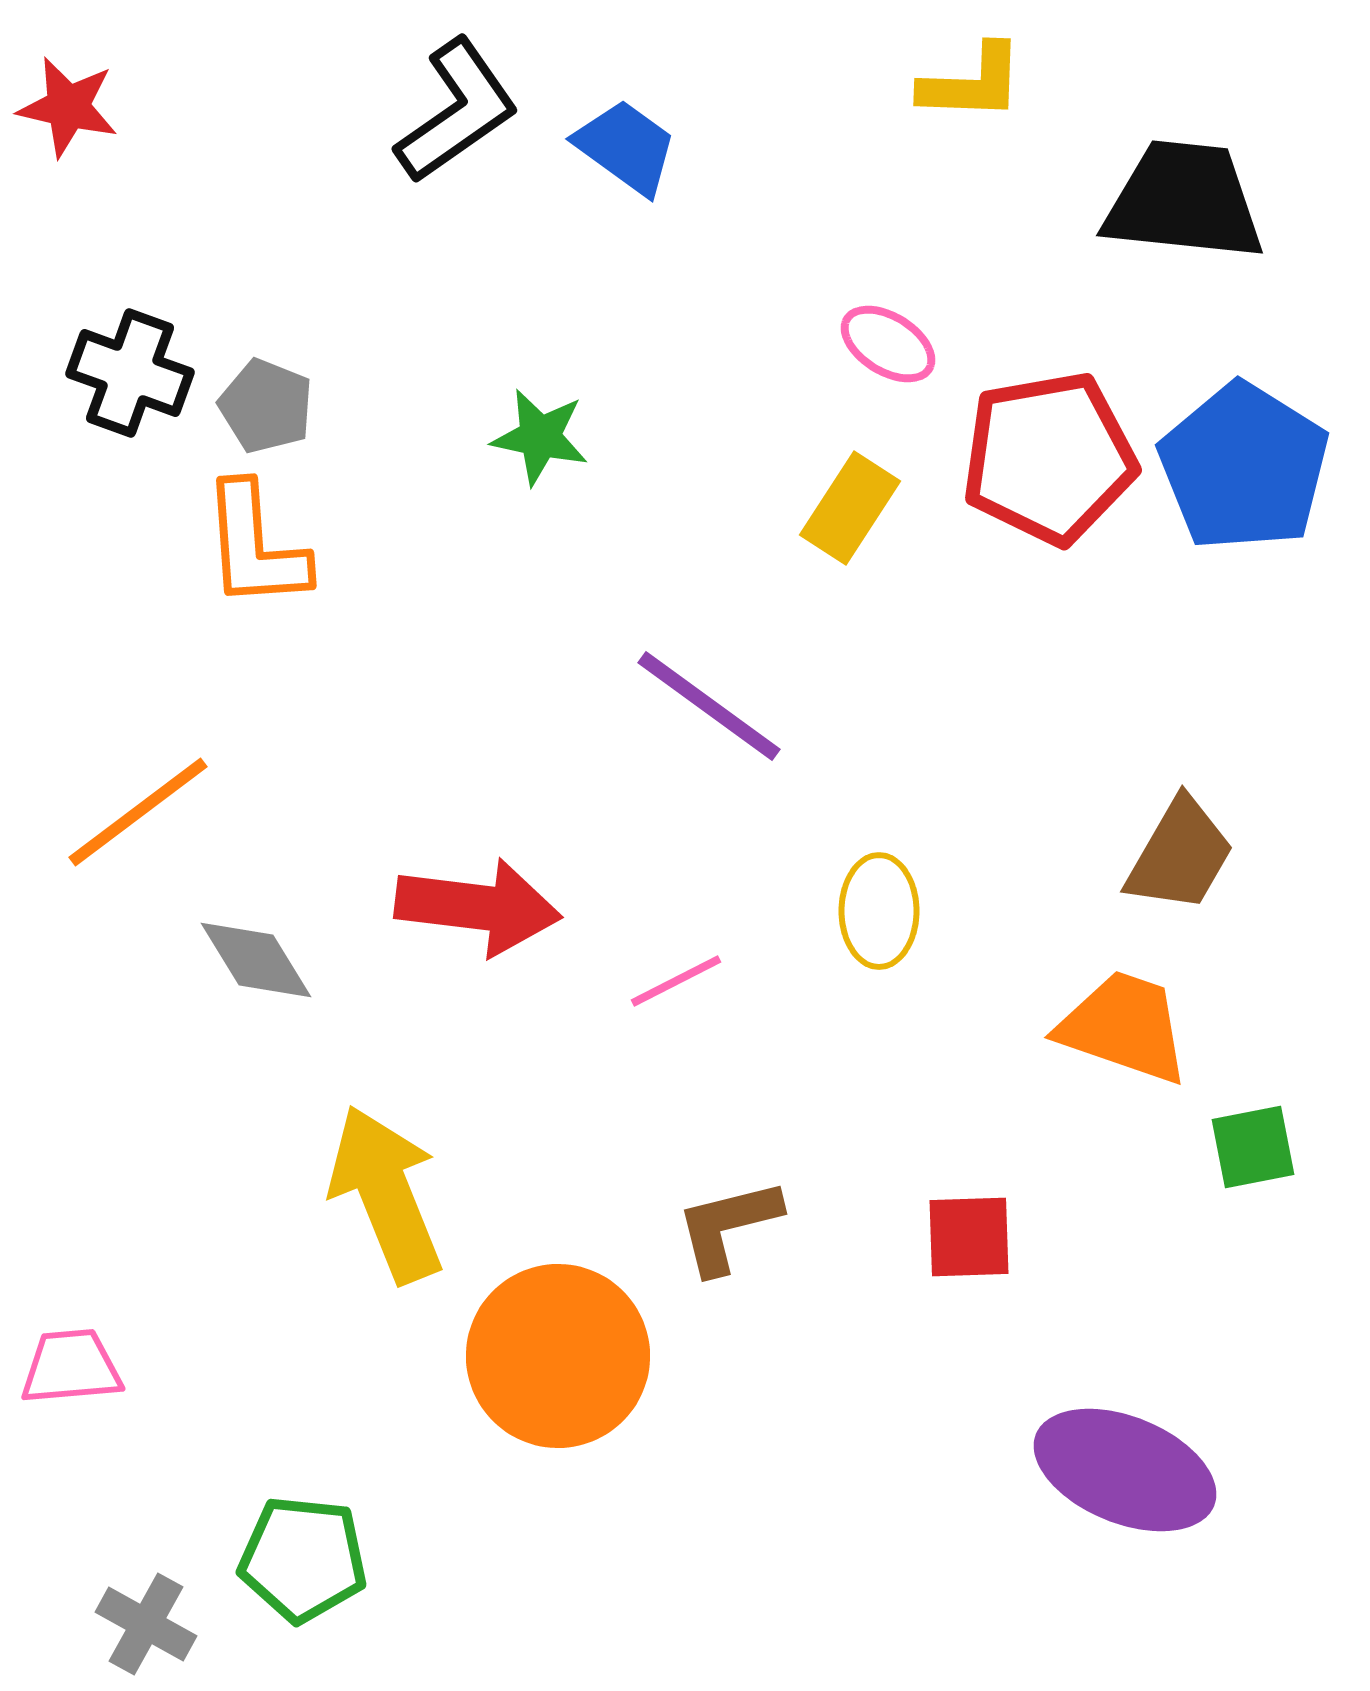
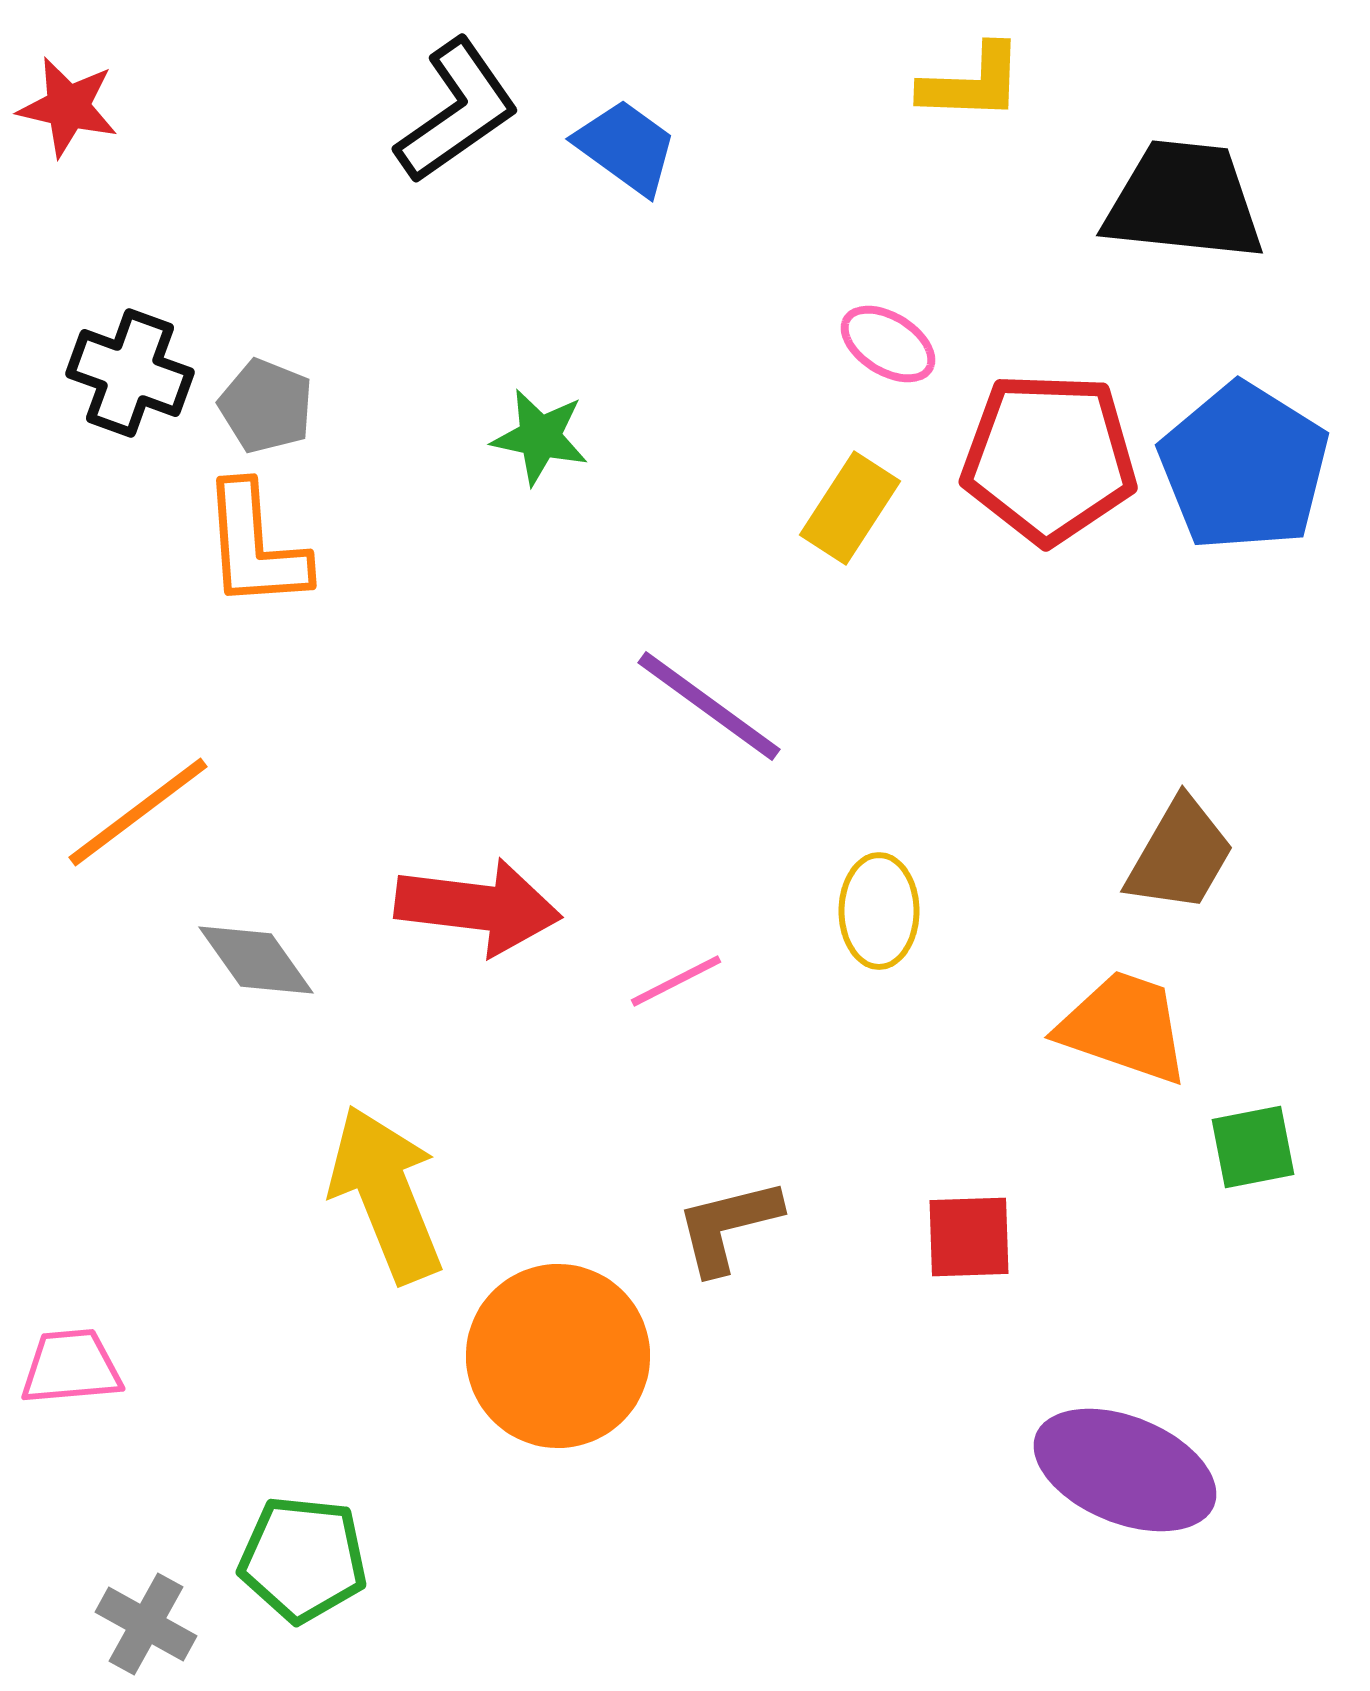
red pentagon: rotated 12 degrees clockwise
gray diamond: rotated 4 degrees counterclockwise
